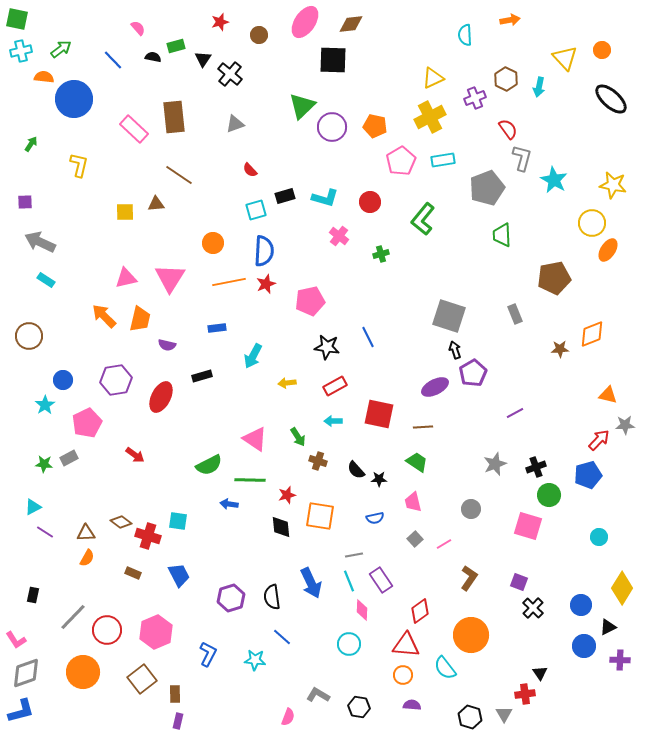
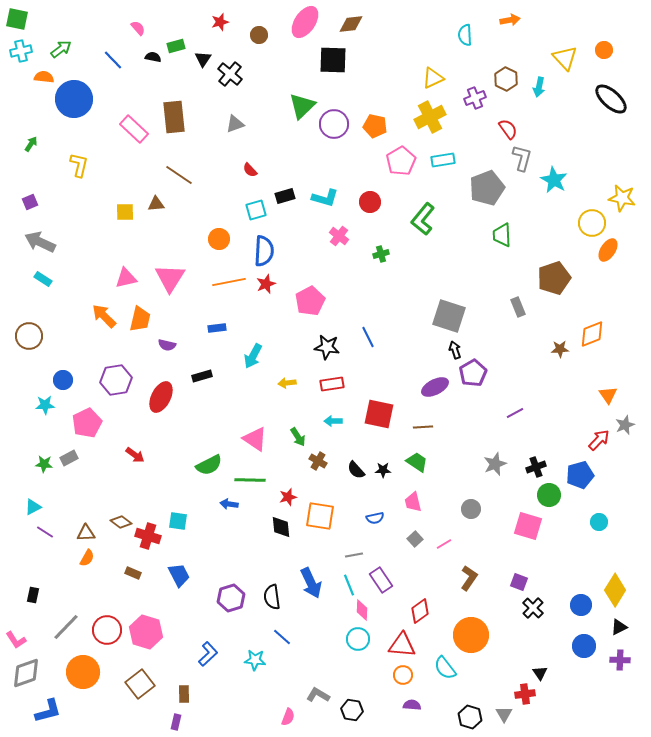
orange circle at (602, 50): moved 2 px right
purple circle at (332, 127): moved 2 px right, 3 px up
yellow star at (613, 185): moved 9 px right, 13 px down
purple square at (25, 202): moved 5 px right; rotated 21 degrees counterclockwise
orange circle at (213, 243): moved 6 px right, 4 px up
brown pentagon at (554, 278): rotated 8 degrees counterclockwise
cyan rectangle at (46, 280): moved 3 px left, 1 px up
pink pentagon at (310, 301): rotated 16 degrees counterclockwise
gray rectangle at (515, 314): moved 3 px right, 7 px up
red rectangle at (335, 386): moved 3 px left, 2 px up; rotated 20 degrees clockwise
orange triangle at (608, 395): rotated 42 degrees clockwise
cyan star at (45, 405): rotated 30 degrees clockwise
gray star at (625, 425): rotated 18 degrees counterclockwise
brown cross at (318, 461): rotated 12 degrees clockwise
blue pentagon at (588, 475): moved 8 px left
black star at (379, 479): moved 4 px right, 9 px up
red star at (287, 495): moved 1 px right, 2 px down
cyan circle at (599, 537): moved 15 px up
cyan line at (349, 581): moved 4 px down
yellow diamond at (622, 588): moved 7 px left, 2 px down
gray line at (73, 617): moved 7 px left, 10 px down
black triangle at (608, 627): moved 11 px right
pink hexagon at (156, 632): moved 10 px left; rotated 20 degrees counterclockwise
cyan circle at (349, 644): moved 9 px right, 5 px up
red triangle at (406, 645): moved 4 px left
blue L-shape at (208, 654): rotated 20 degrees clockwise
brown square at (142, 679): moved 2 px left, 5 px down
brown rectangle at (175, 694): moved 9 px right
black hexagon at (359, 707): moved 7 px left, 3 px down
blue L-shape at (21, 711): moved 27 px right
purple rectangle at (178, 721): moved 2 px left, 1 px down
